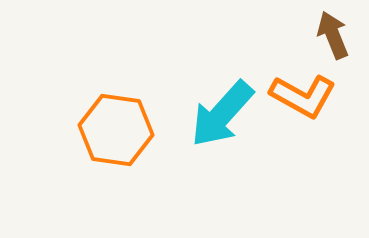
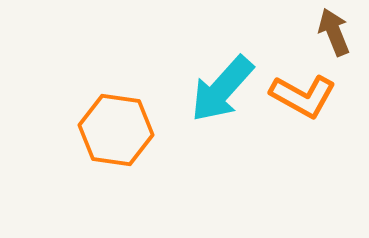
brown arrow: moved 1 px right, 3 px up
cyan arrow: moved 25 px up
